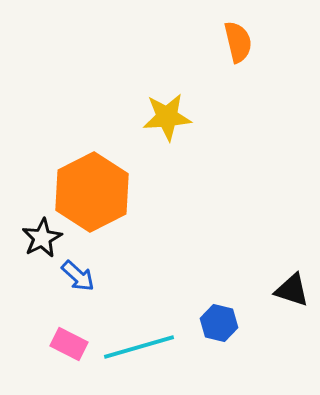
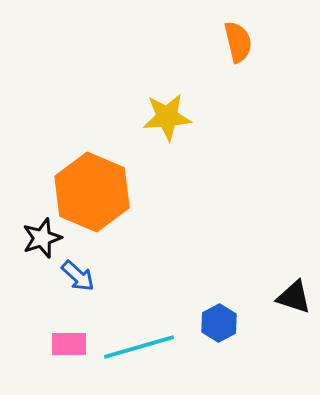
orange hexagon: rotated 10 degrees counterclockwise
black star: rotated 9 degrees clockwise
black triangle: moved 2 px right, 7 px down
blue hexagon: rotated 18 degrees clockwise
pink rectangle: rotated 27 degrees counterclockwise
